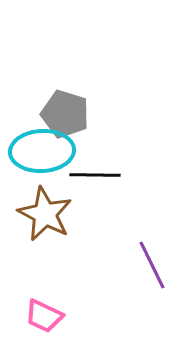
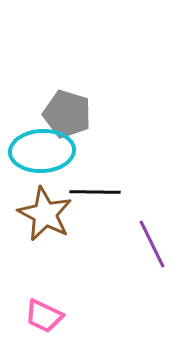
gray pentagon: moved 2 px right
black line: moved 17 px down
purple line: moved 21 px up
